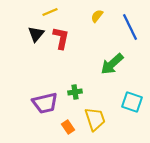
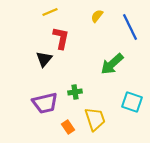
black triangle: moved 8 px right, 25 px down
